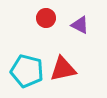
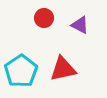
red circle: moved 2 px left
cyan pentagon: moved 6 px left; rotated 24 degrees clockwise
